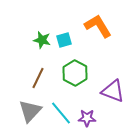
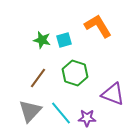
green hexagon: rotated 10 degrees counterclockwise
brown line: rotated 10 degrees clockwise
purple triangle: moved 3 px down
